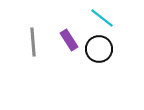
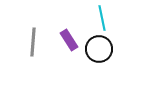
cyan line: rotated 40 degrees clockwise
gray line: rotated 8 degrees clockwise
